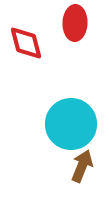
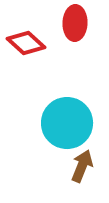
red diamond: rotated 33 degrees counterclockwise
cyan circle: moved 4 px left, 1 px up
